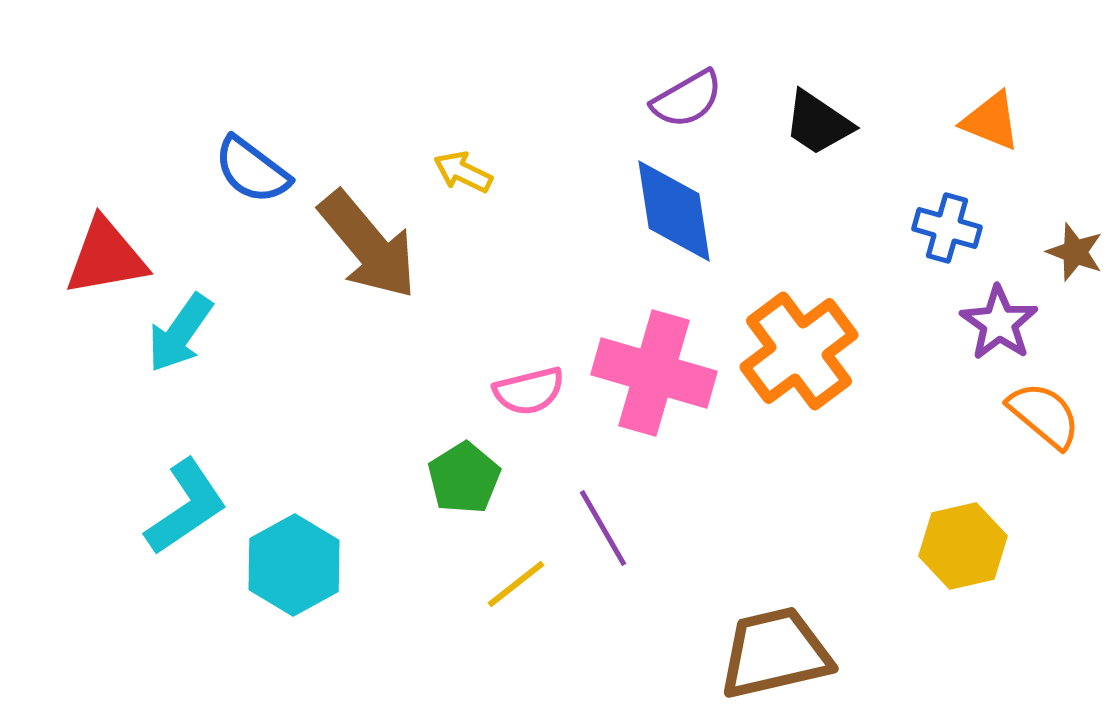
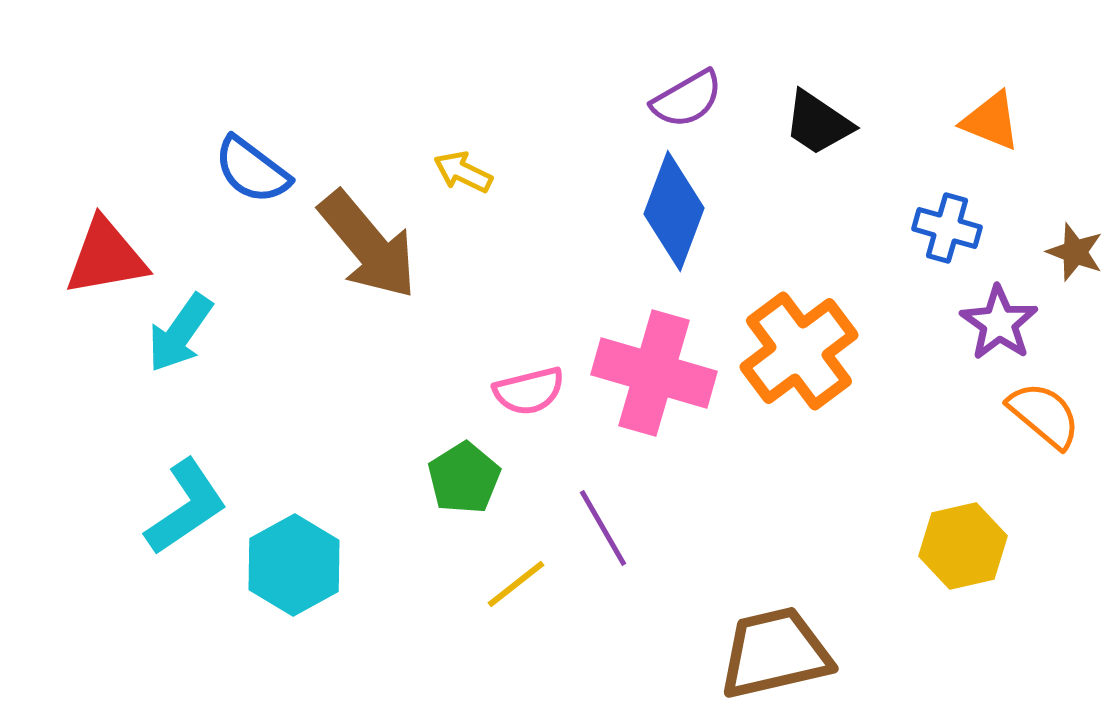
blue diamond: rotated 29 degrees clockwise
